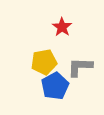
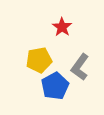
yellow pentagon: moved 5 px left, 2 px up
gray L-shape: rotated 56 degrees counterclockwise
